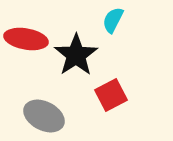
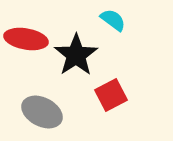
cyan semicircle: rotated 100 degrees clockwise
gray ellipse: moved 2 px left, 4 px up
